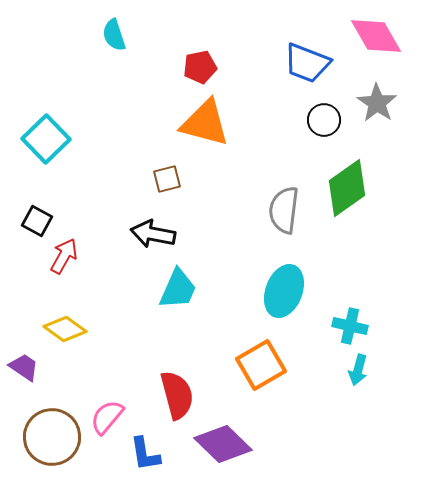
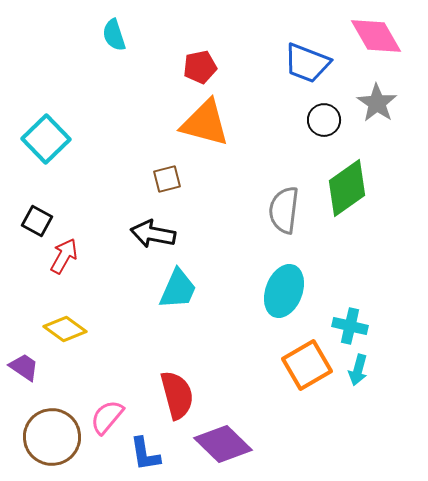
orange square: moved 46 px right
